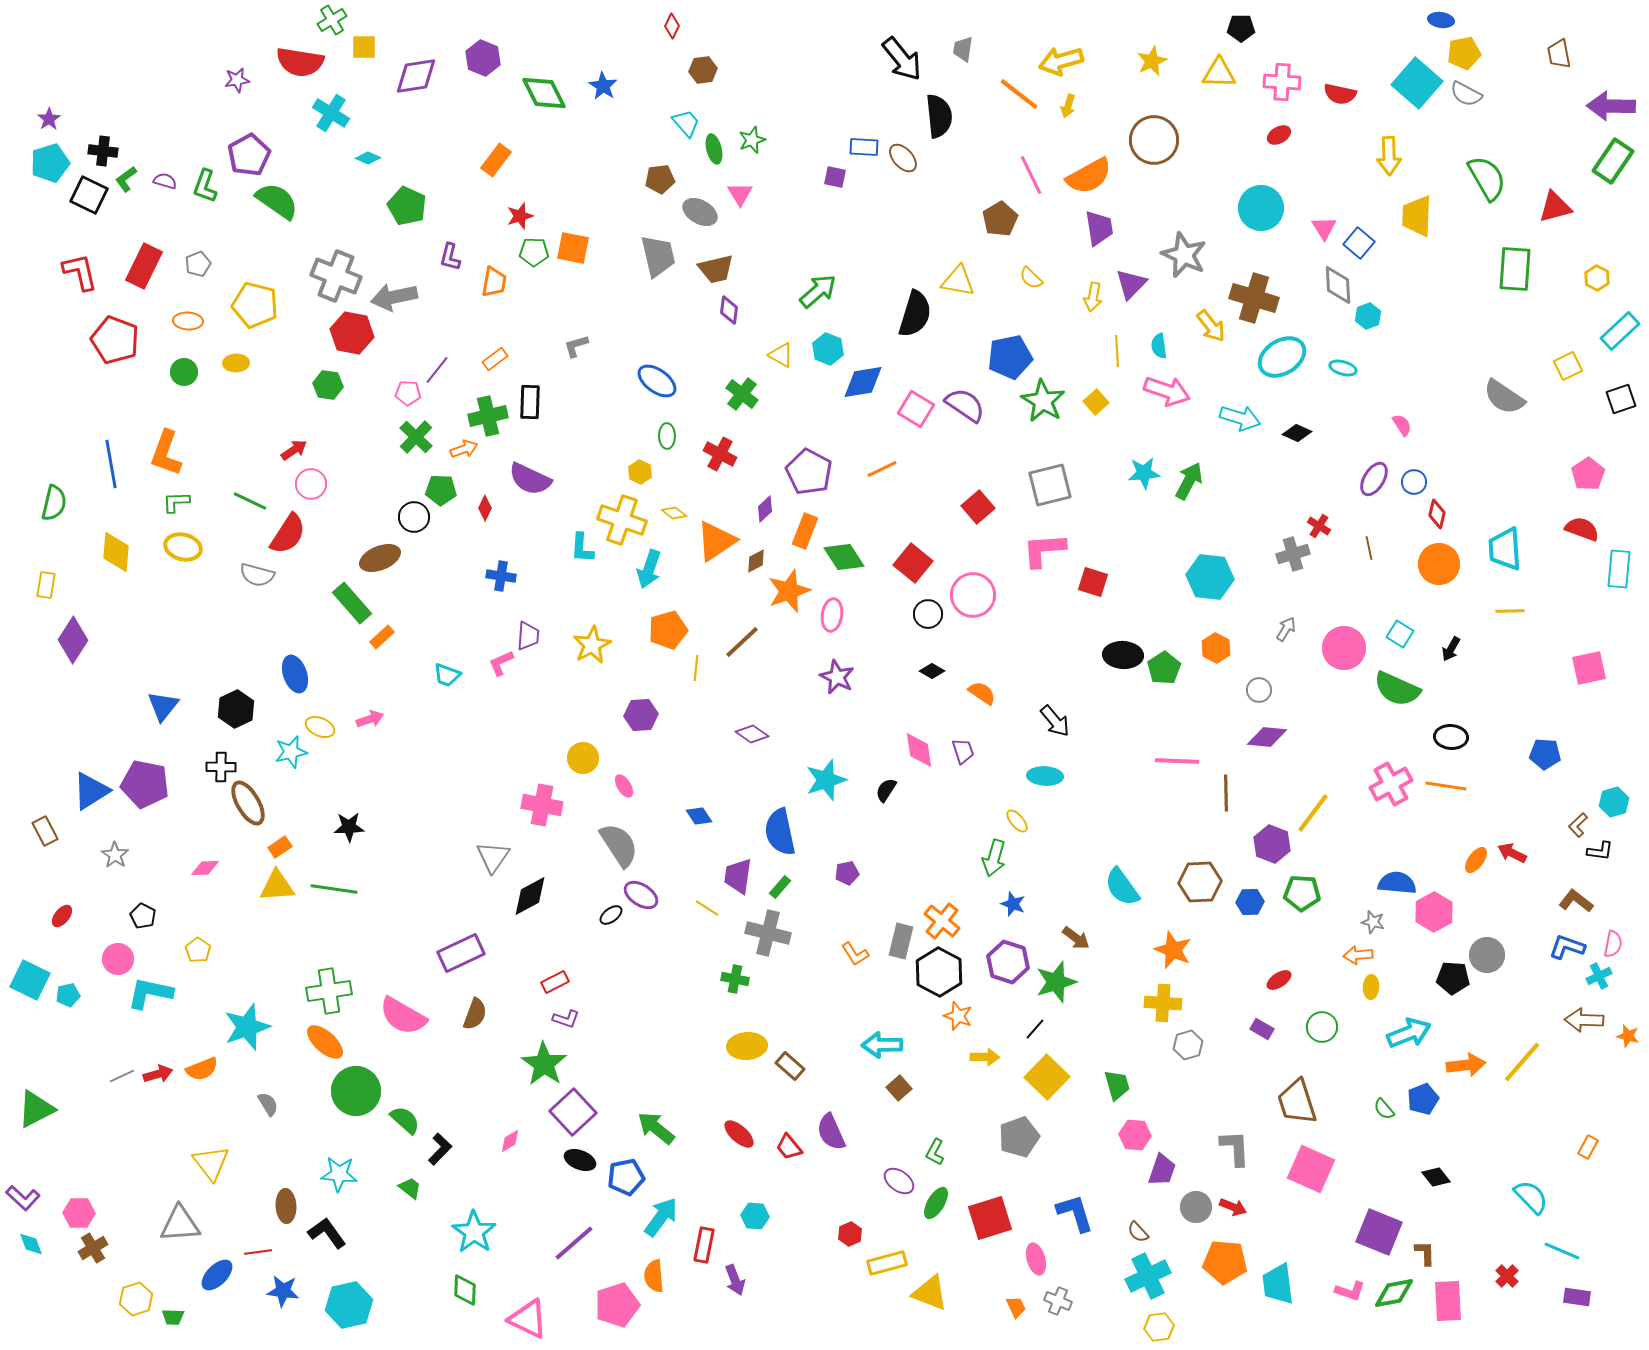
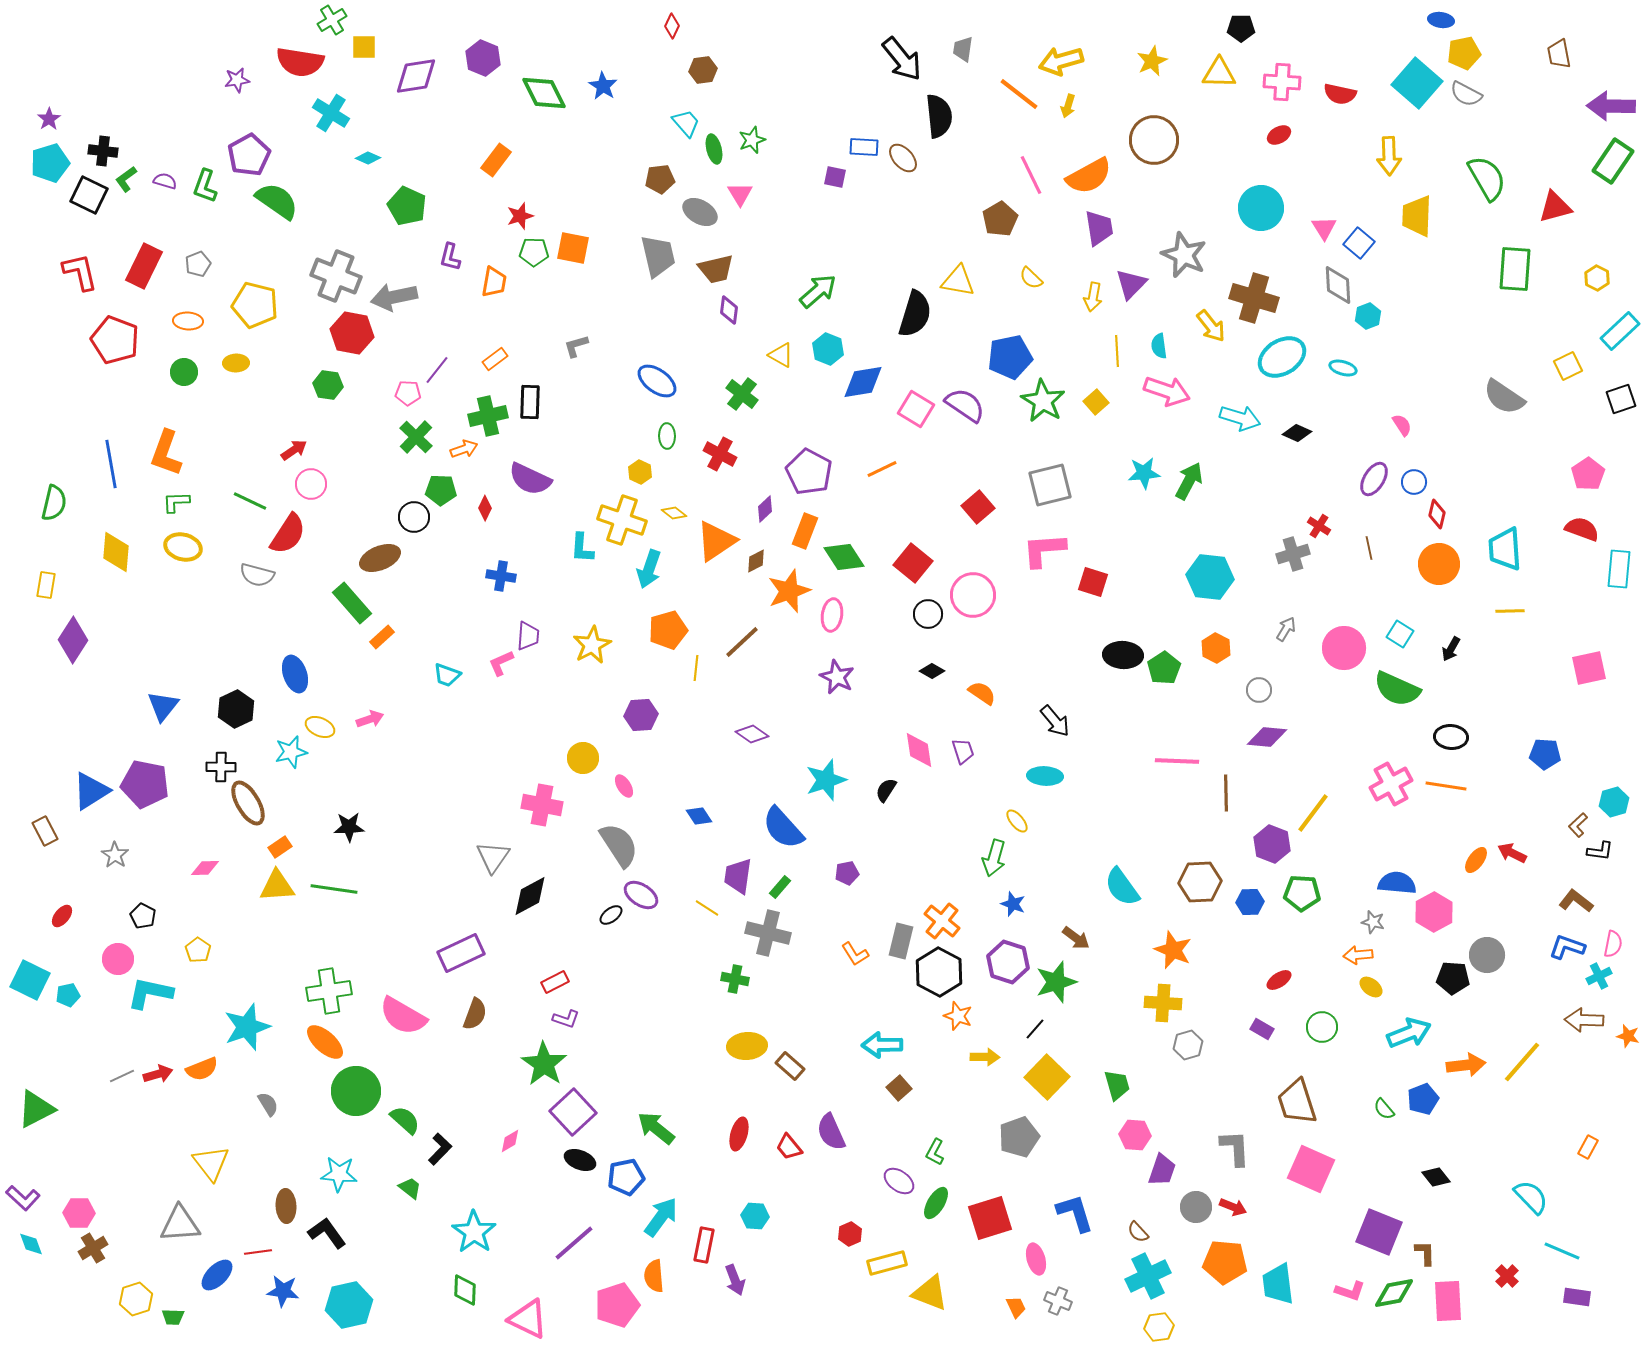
blue semicircle at (780, 832): moved 3 px right, 4 px up; rotated 30 degrees counterclockwise
yellow ellipse at (1371, 987): rotated 55 degrees counterclockwise
red ellipse at (739, 1134): rotated 64 degrees clockwise
